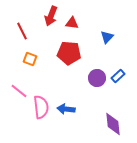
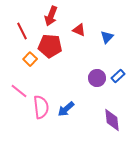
red triangle: moved 7 px right, 7 px down; rotated 16 degrees clockwise
red pentagon: moved 19 px left, 7 px up
orange square: rotated 24 degrees clockwise
blue arrow: rotated 48 degrees counterclockwise
purple diamond: moved 1 px left, 4 px up
